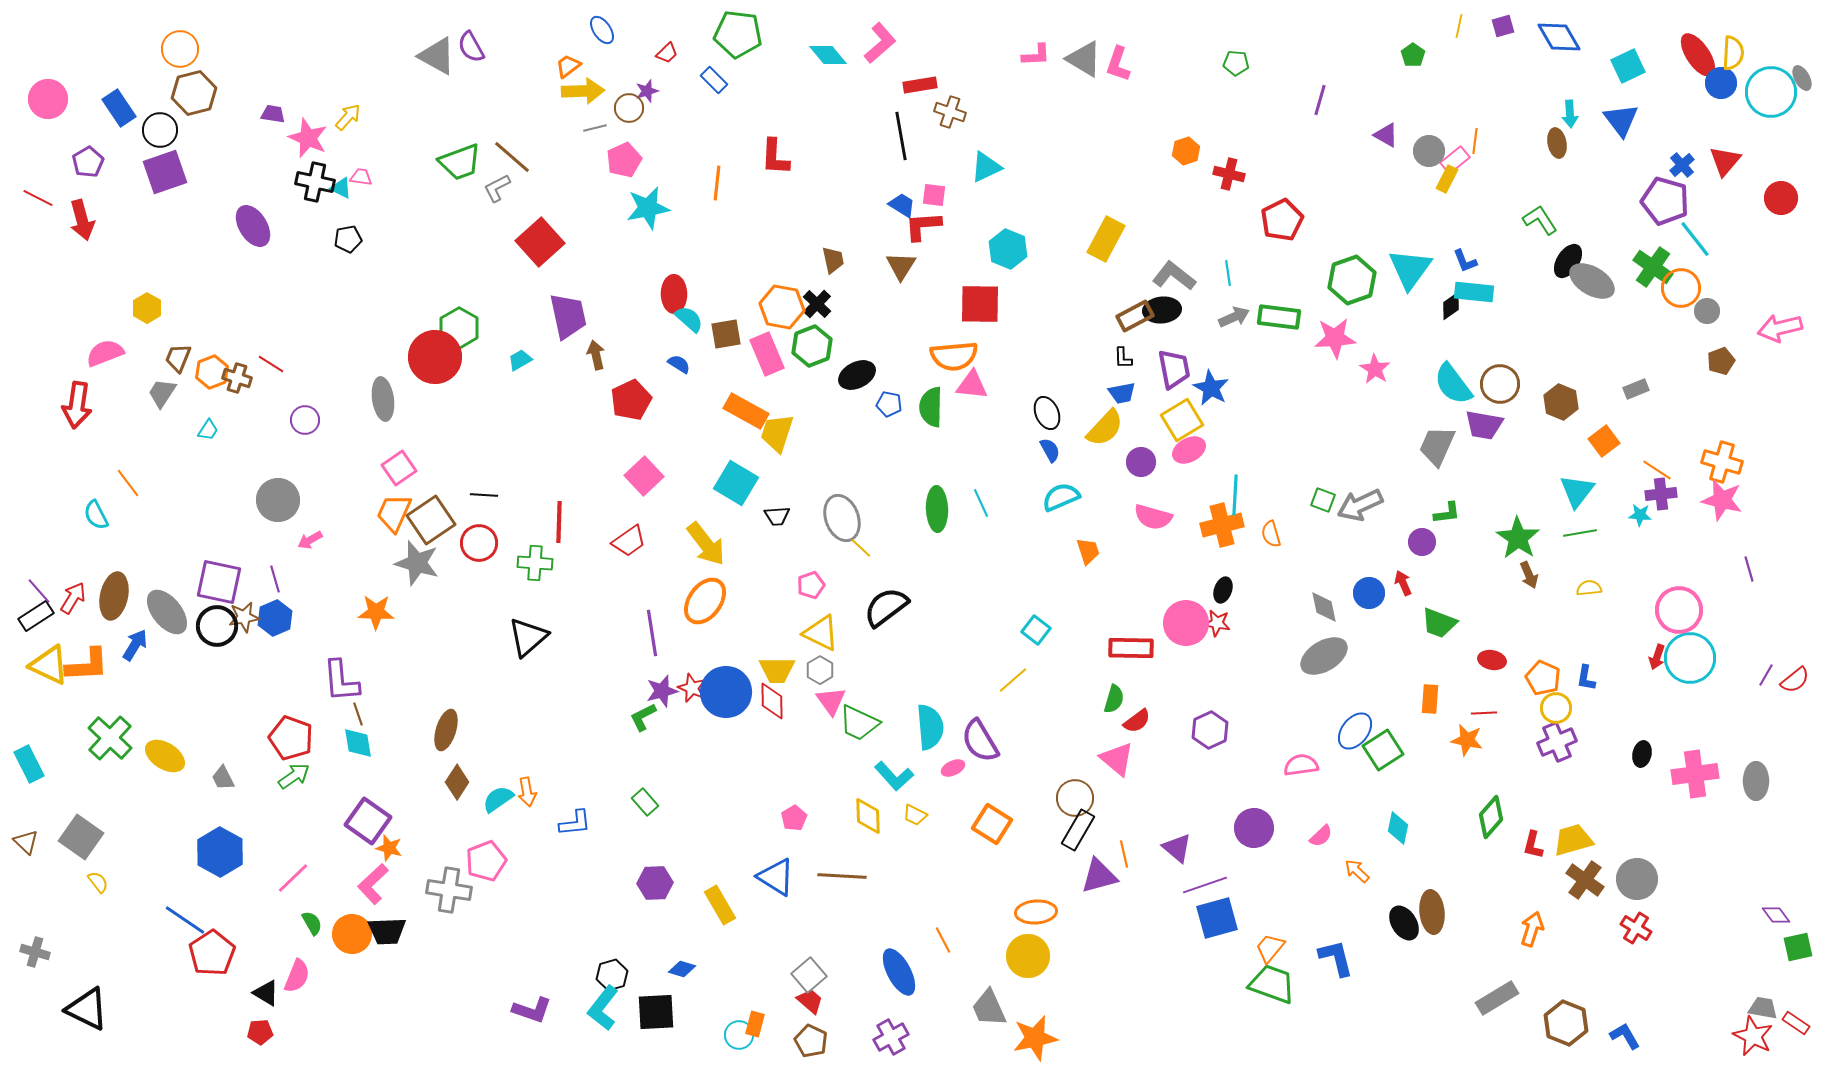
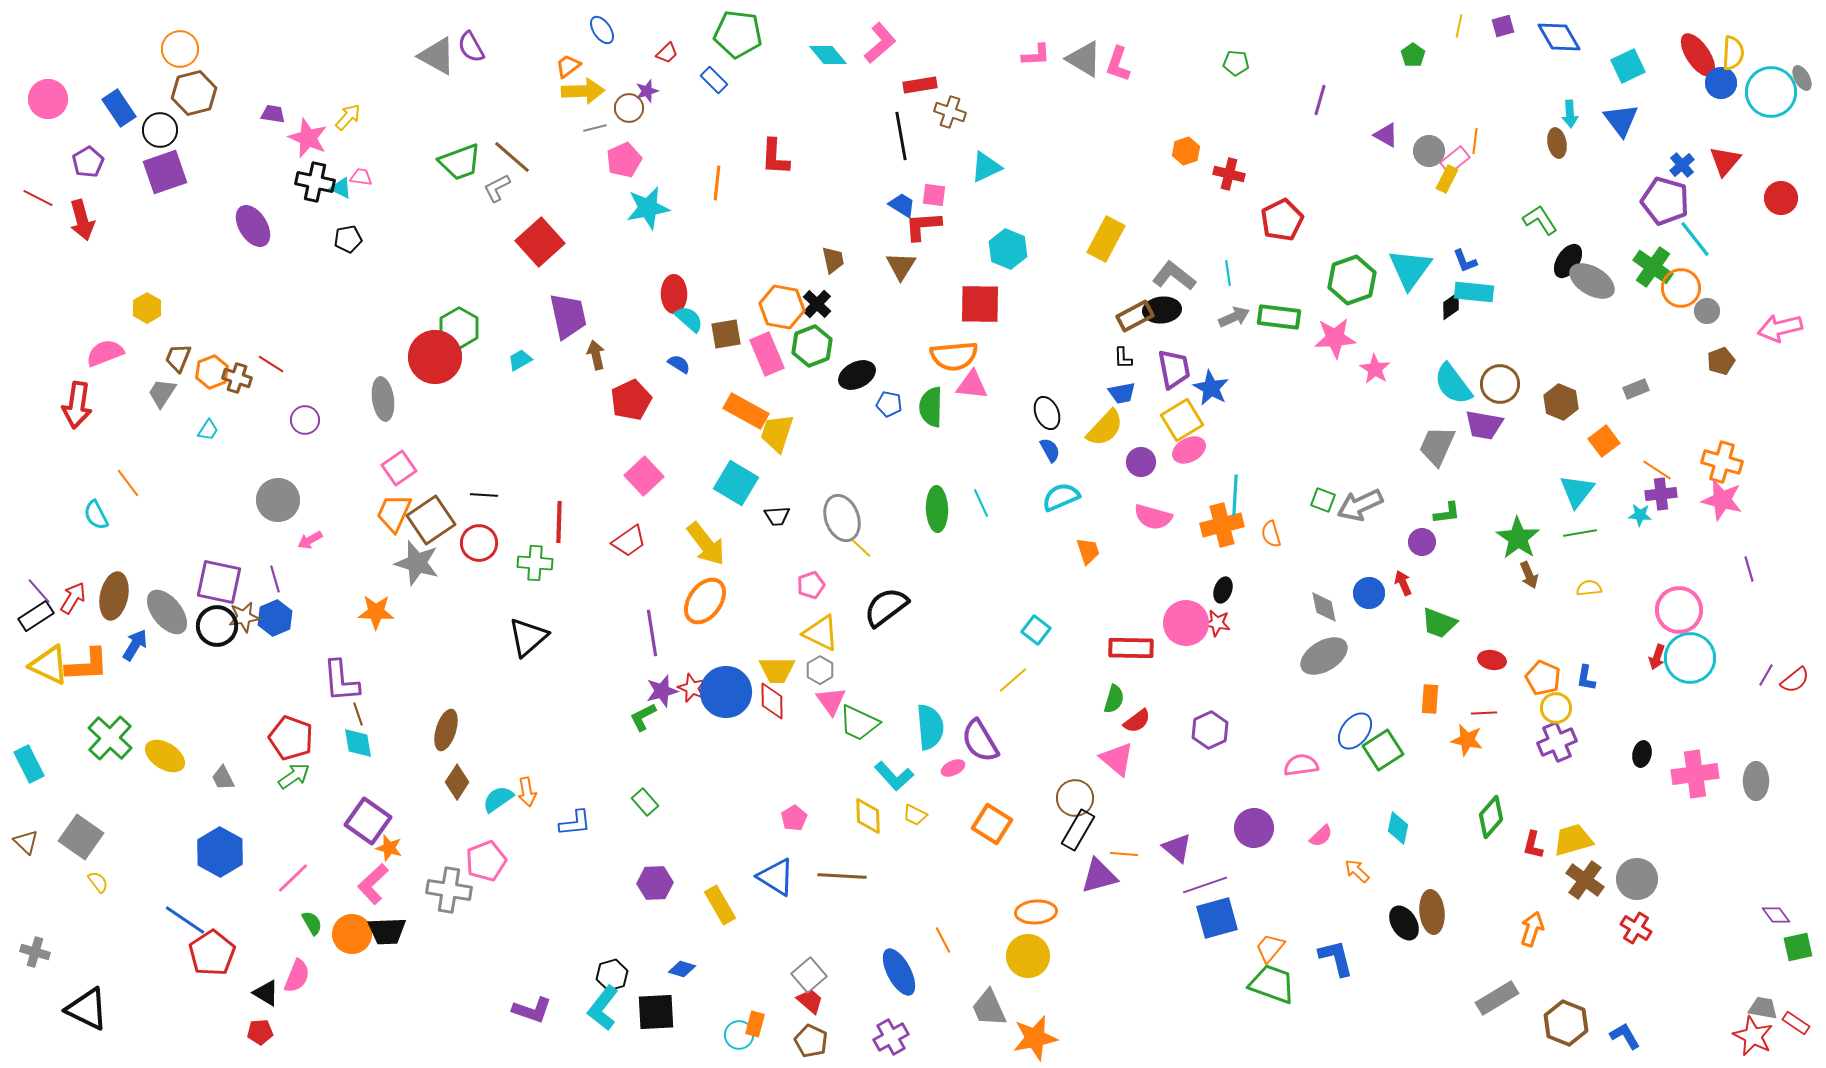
orange line at (1124, 854): rotated 72 degrees counterclockwise
